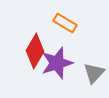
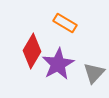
red diamond: moved 3 px left
purple star: moved 1 px right, 1 px down; rotated 12 degrees counterclockwise
